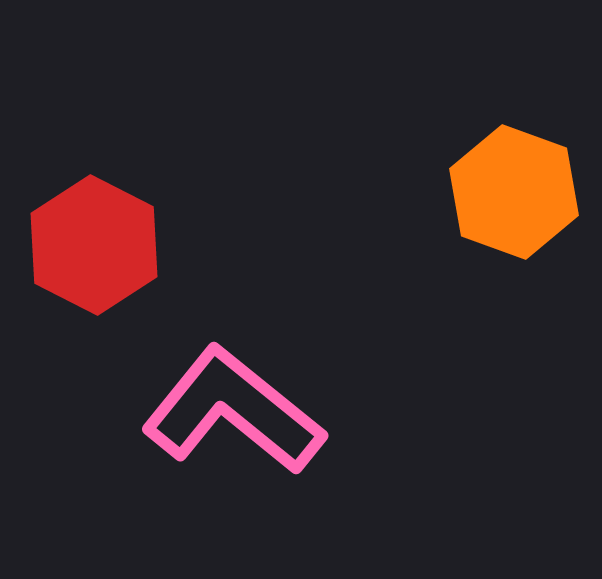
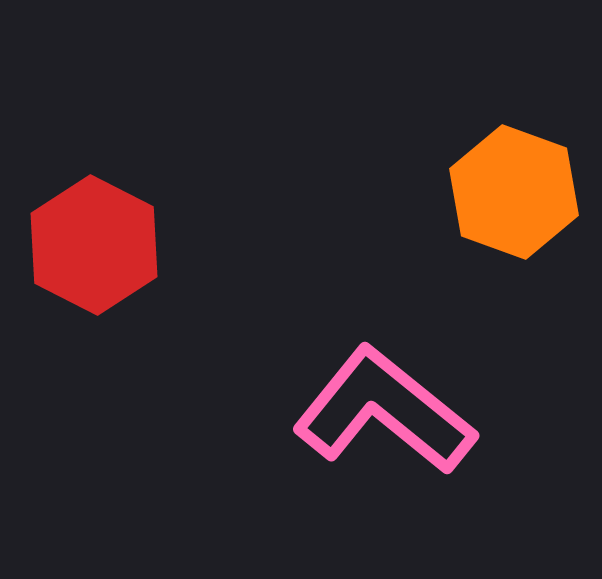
pink L-shape: moved 151 px right
